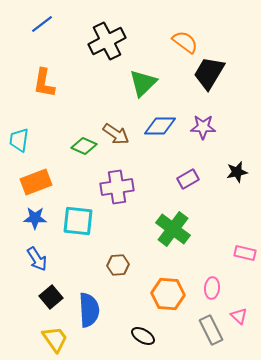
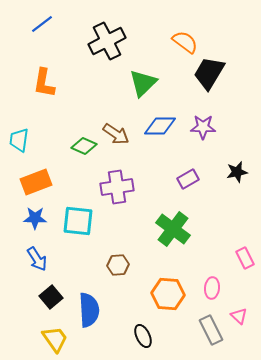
pink rectangle: moved 5 px down; rotated 50 degrees clockwise
black ellipse: rotated 35 degrees clockwise
